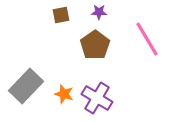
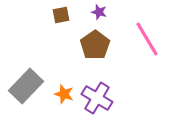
purple star: rotated 14 degrees clockwise
